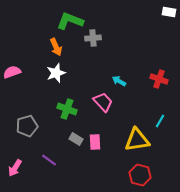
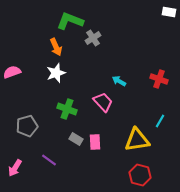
gray cross: rotated 28 degrees counterclockwise
